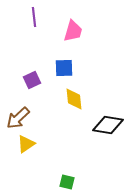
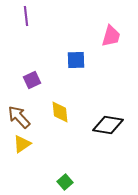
purple line: moved 8 px left, 1 px up
pink trapezoid: moved 38 px right, 5 px down
blue square: moved 12 px right, 8 px up
yellow diamond: moved 14 px left, 13 px down
brown arrow: moved 1 px right, 1 px up; rotated 90 degrees clockwise
yellow triangle: moved 4 px left
green square: moved 2 px left; rotated 35 degrees clockwise
